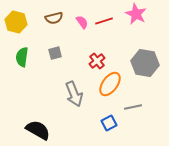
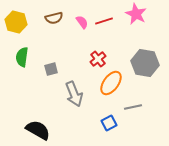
gray square: moved 4 px left, 16 px down
red cross: moved 1 px right, 2 px up
orange ellipse: moved 1 px right, 1 px up
